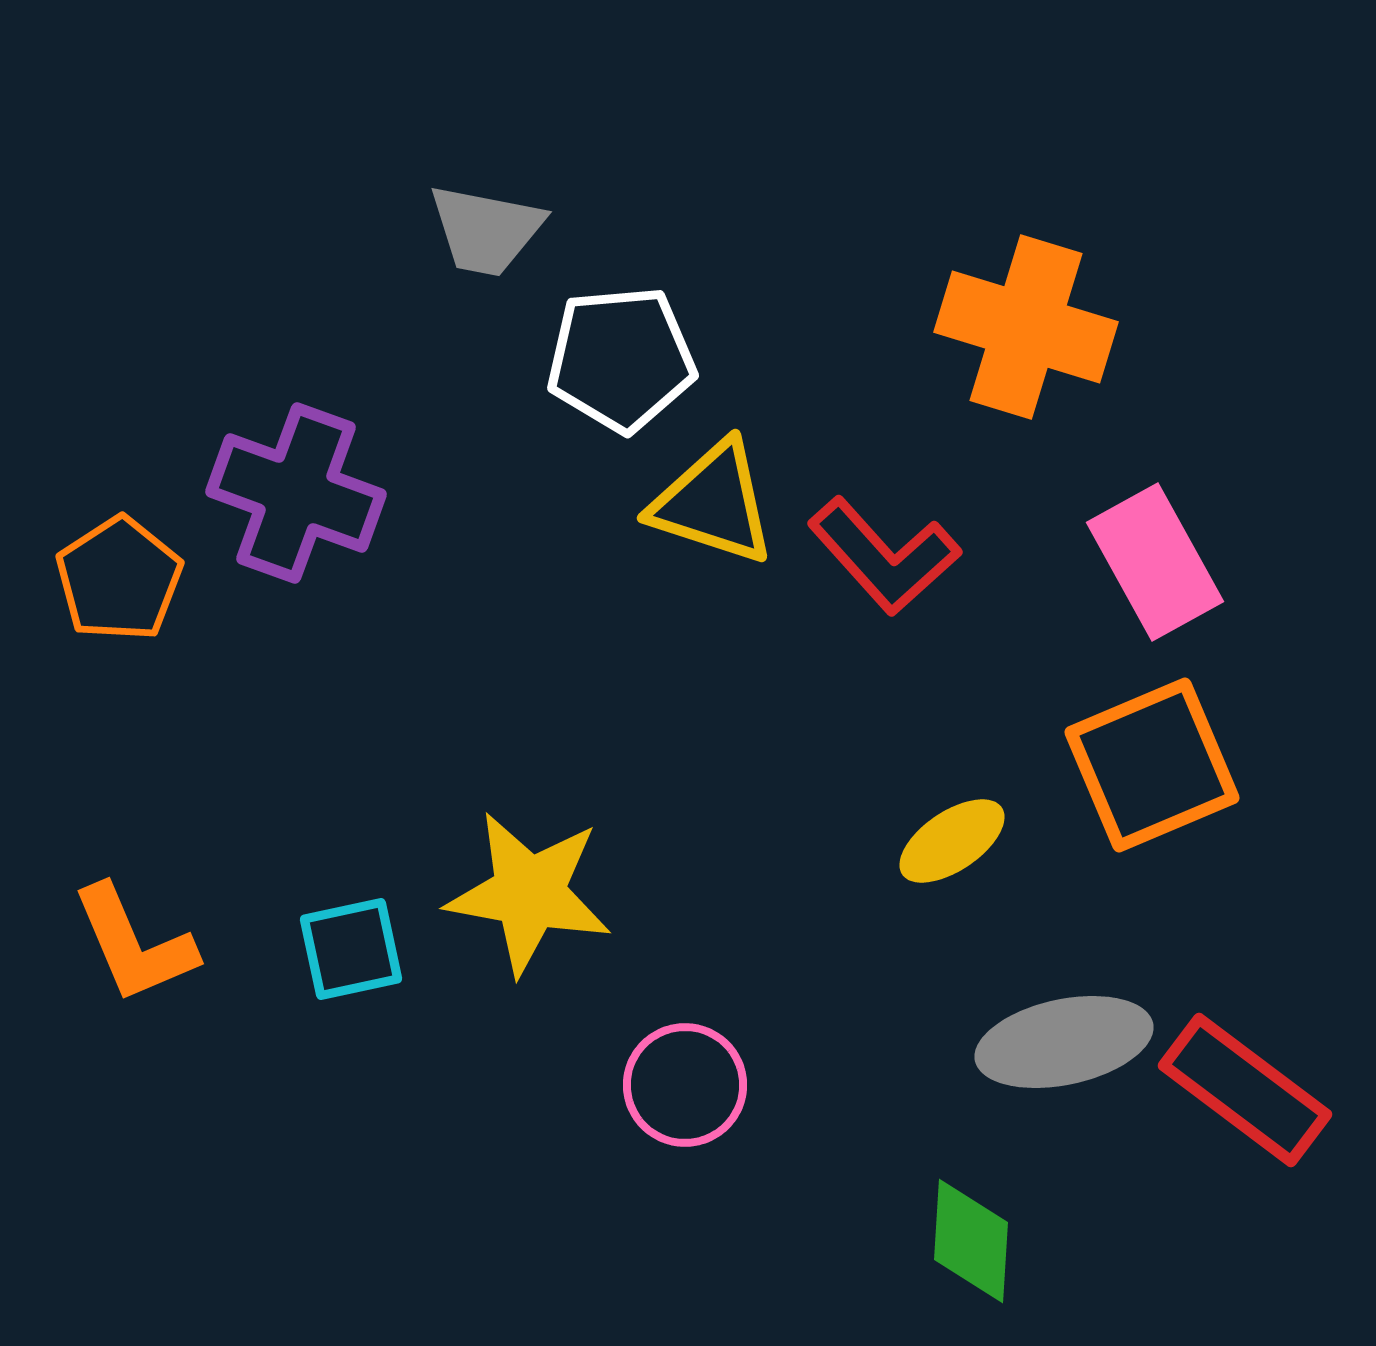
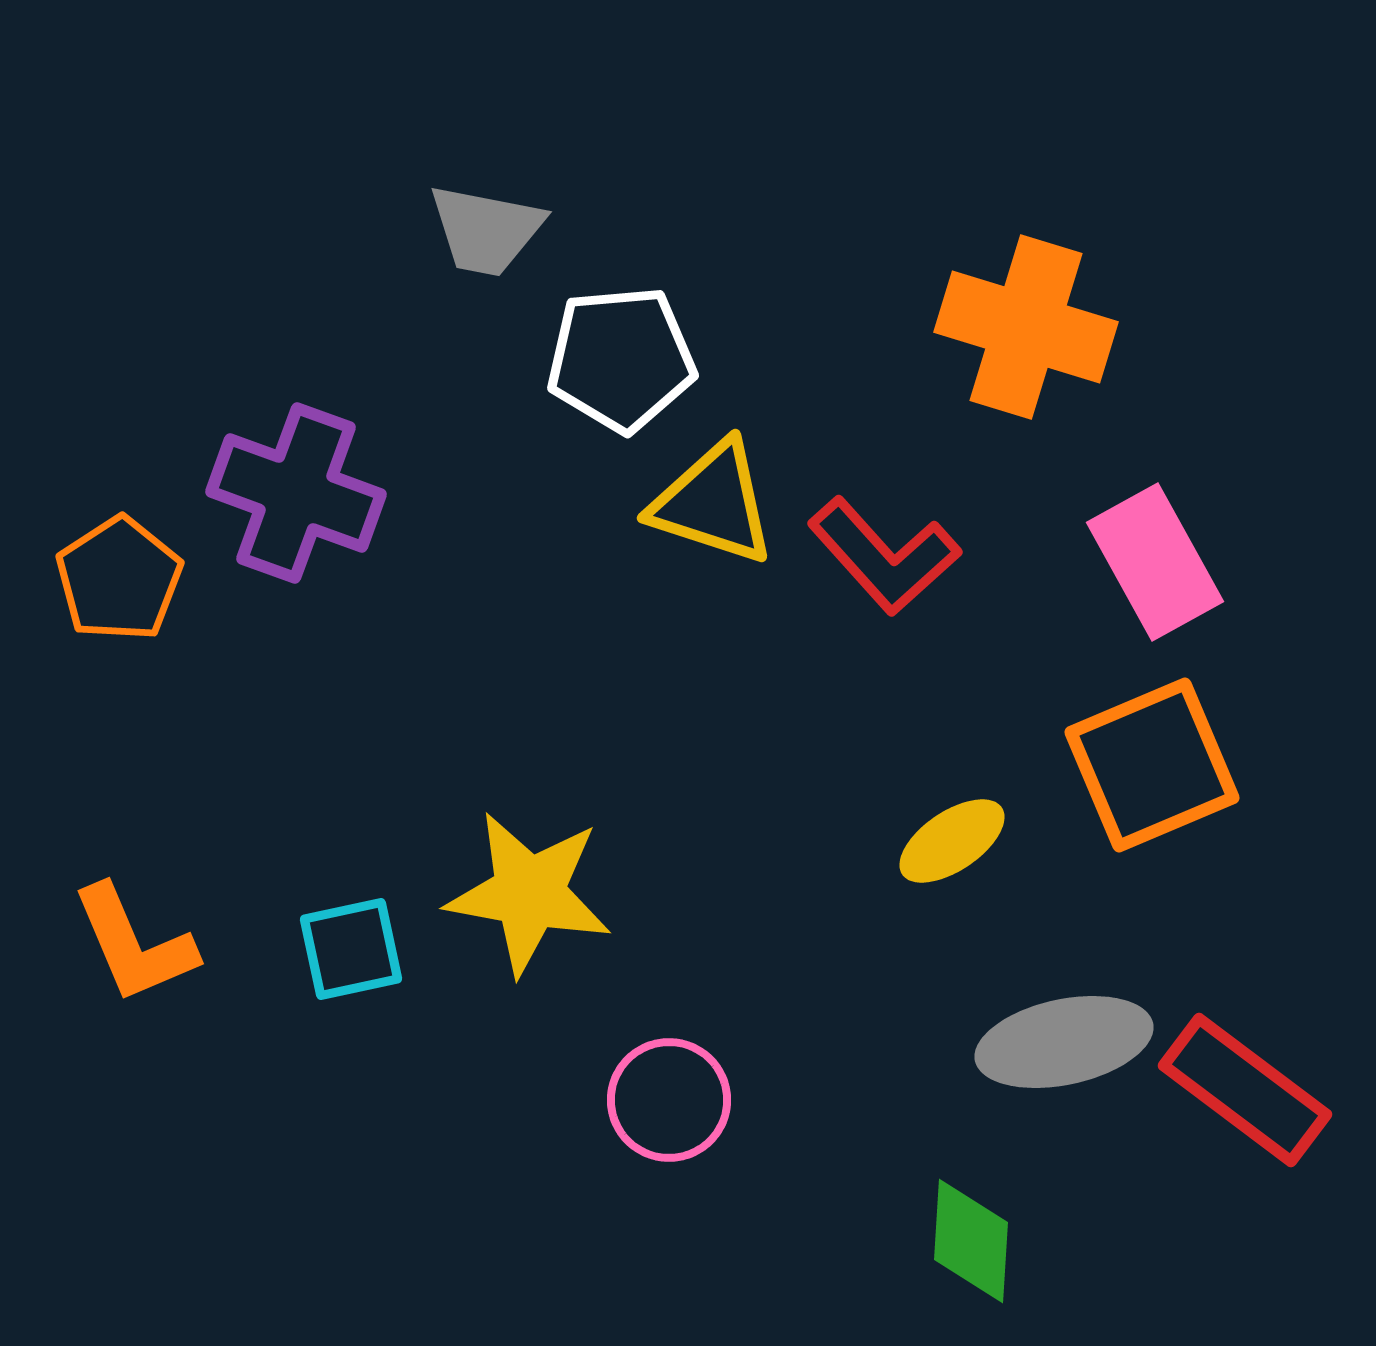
pink circle: moved 16 px left, 15 px down
